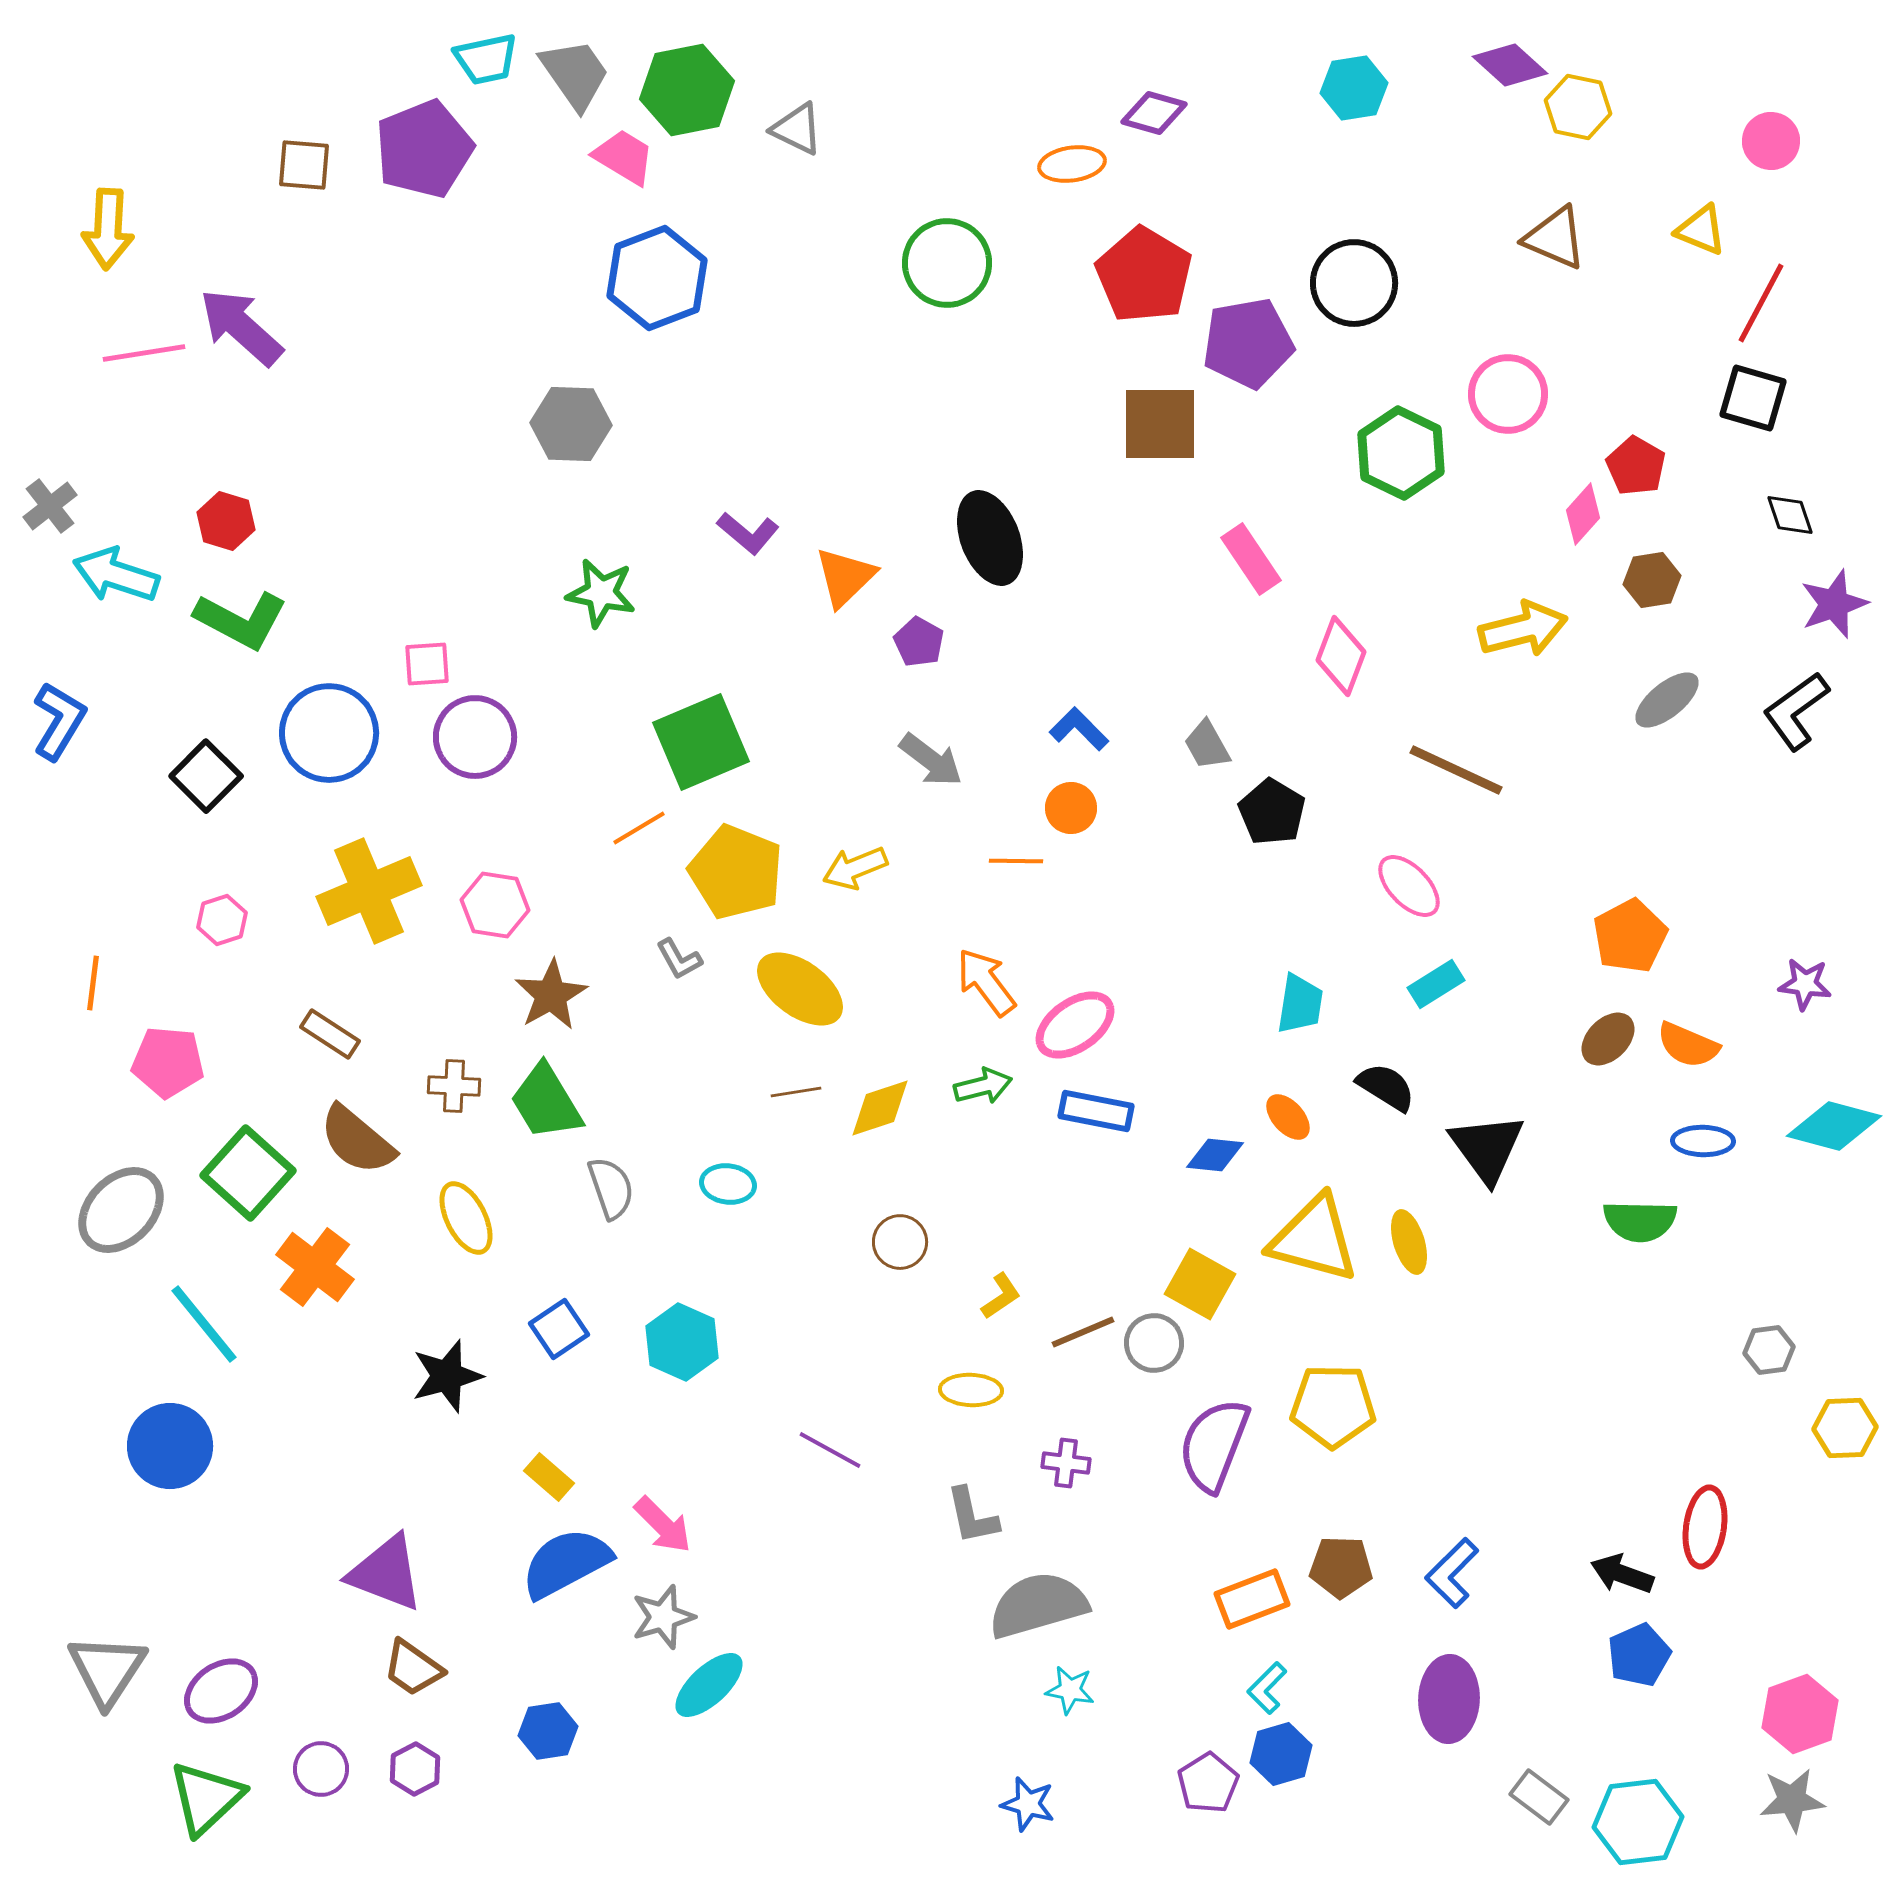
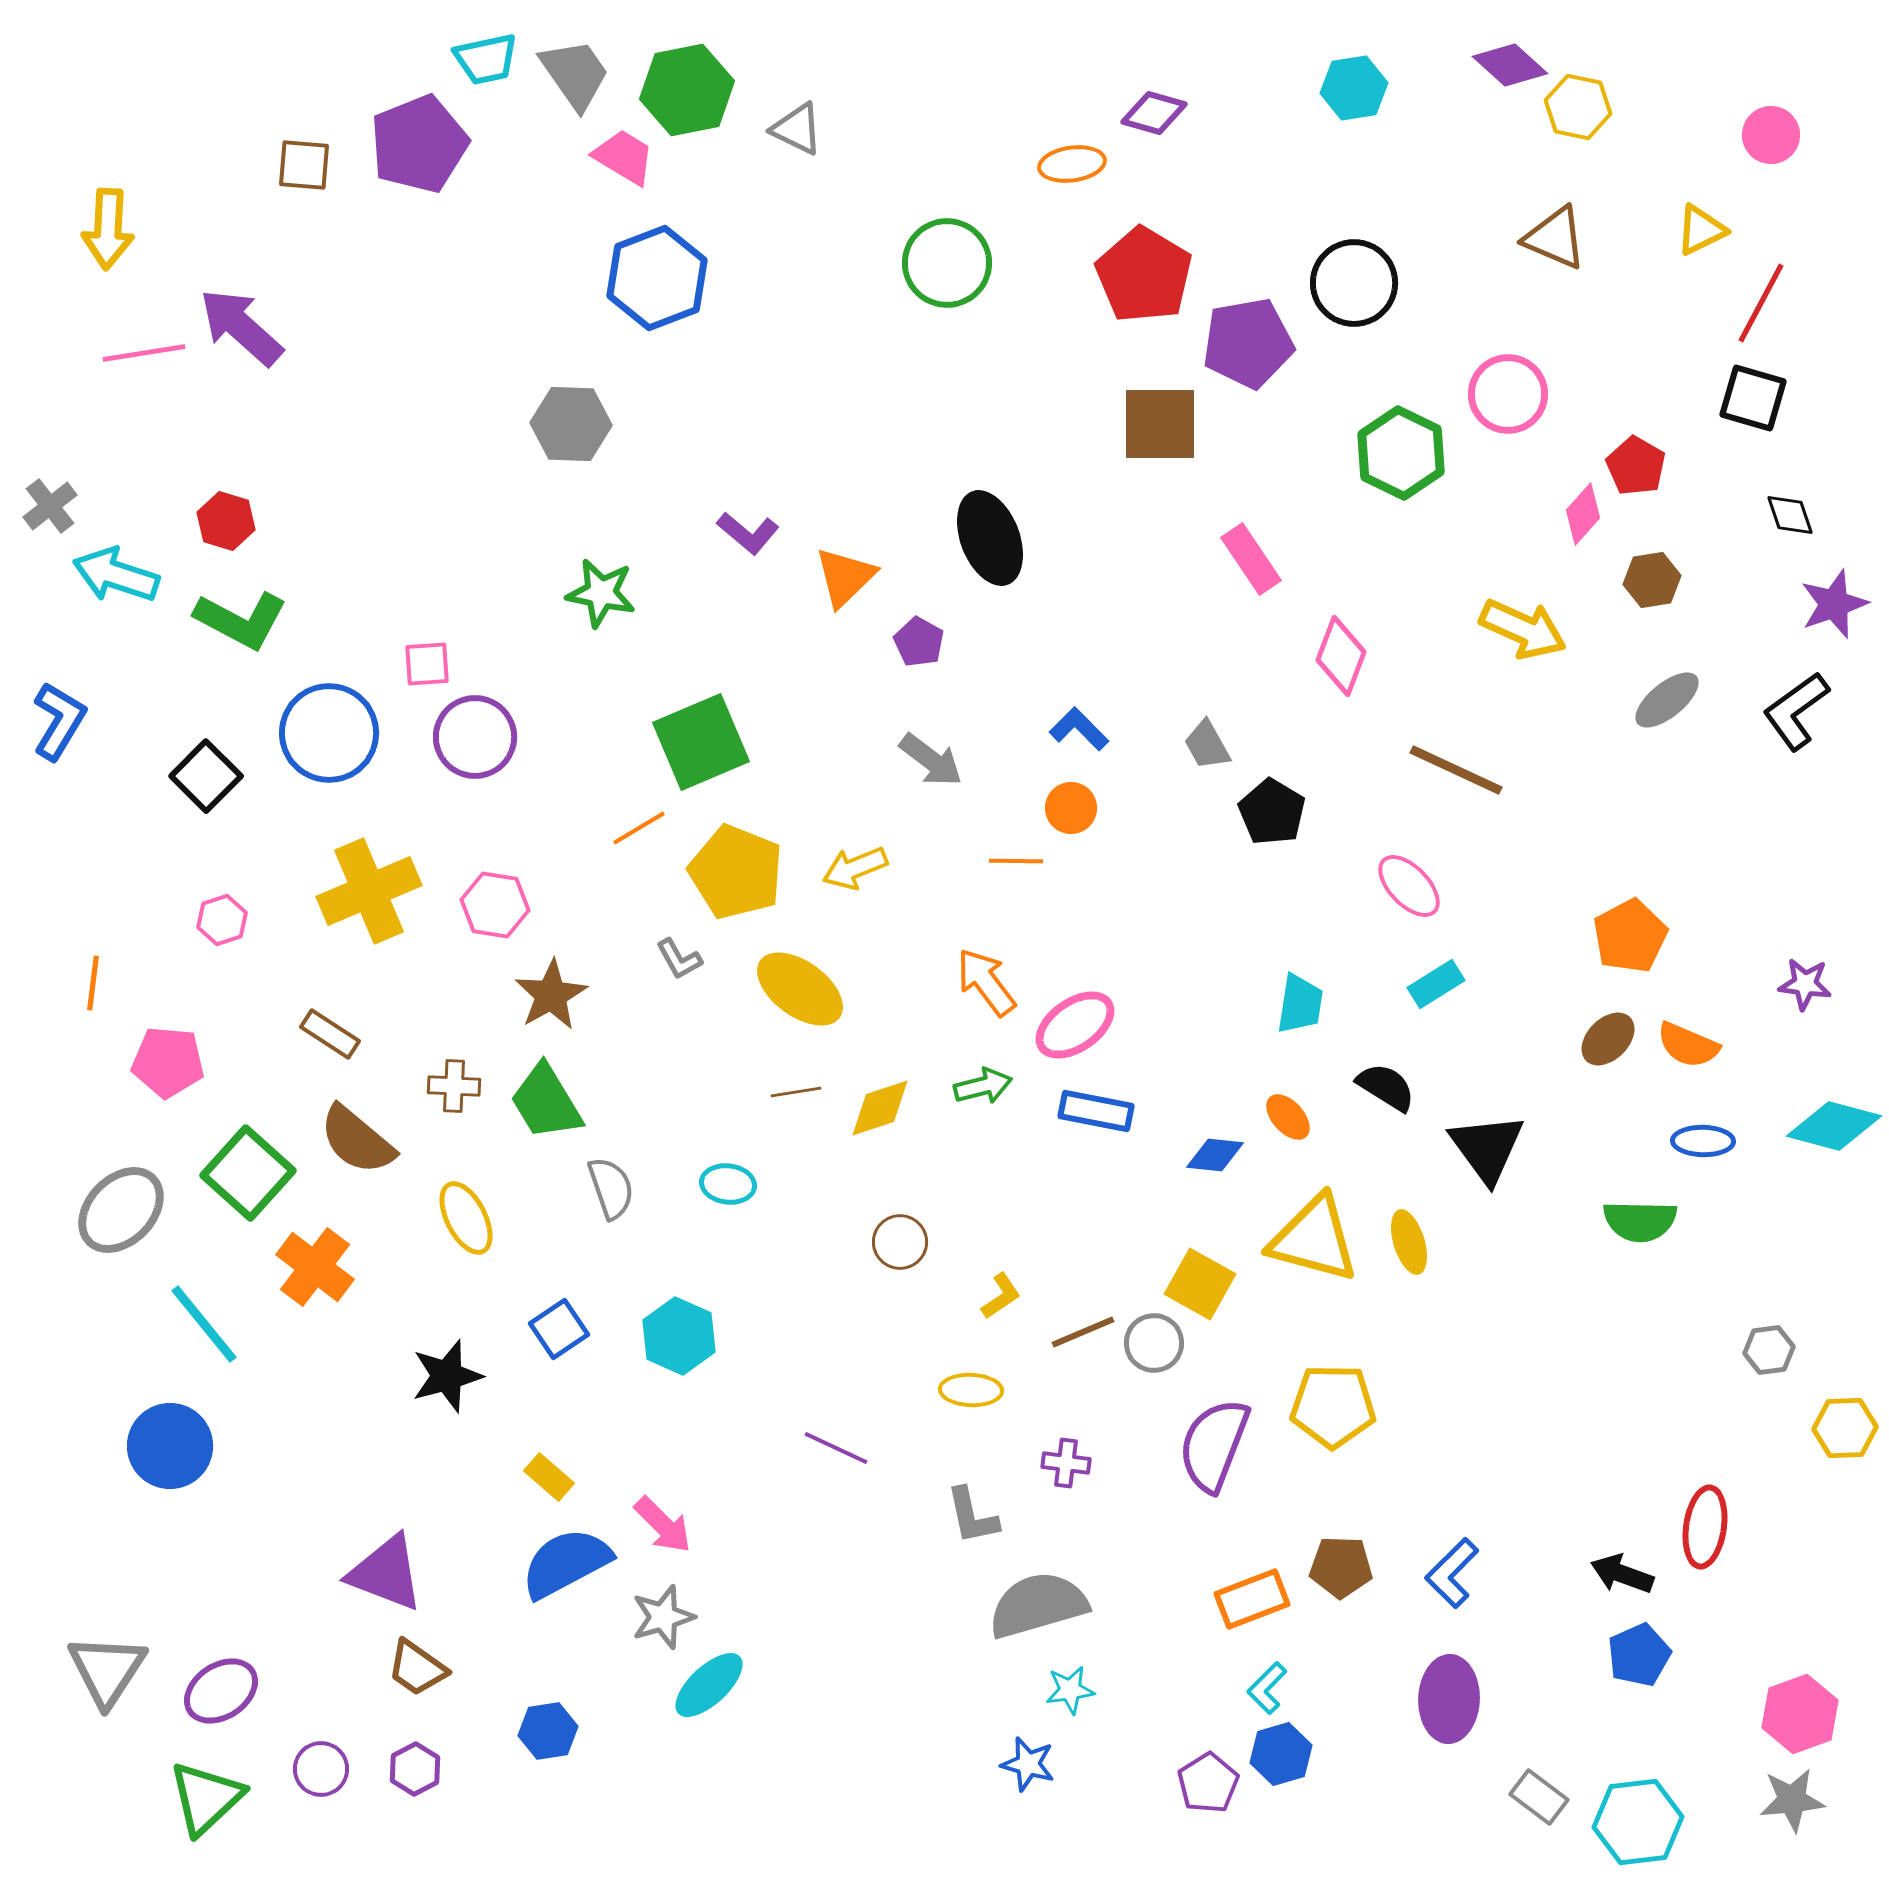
pink circle at (1771, 141): moved 6 px up
purple pentagon at (424, 149): moved 5 px left, 5 px up
yellow triangle at (1701, 230): rotated 48 degrees counterclockwise
yellow arrow at (1523, 629): rotated 38 degrees clockwise
cyan hexagon at (682, 1342): moved 3 px left, 6 px up
purple line at (830, 1450): moved 6 px right, 2 px up; rotated 4 degrees counterclockwise
brown trapezoid at (413, 1668): moved 4 px right
cyan star at (1070, 1690): rotated 18 degrees counterclockwise
blue star at (1028, 1804): moved 40 px up
